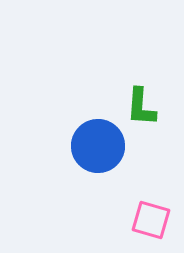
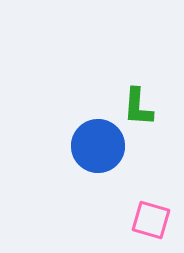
green L-shape: moved 3 px left
